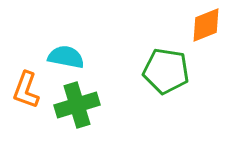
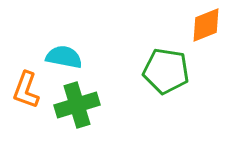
cyan semicircle: moved 2 px left
